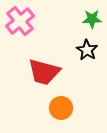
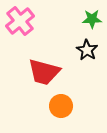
orange circle: moved 2 px up
